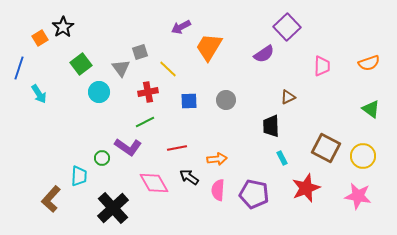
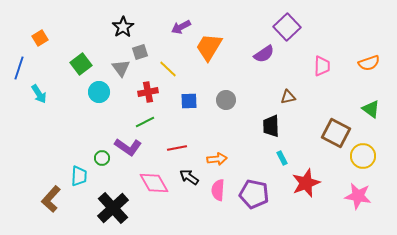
black star: moved 60 px right
brown triangle: rotated 14 degrees clockwise
brown square: moved 10 px right, 15 px up
red star: moved 5 px up
